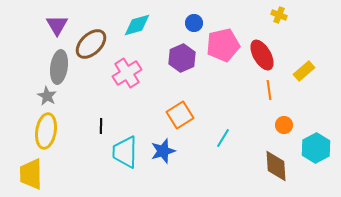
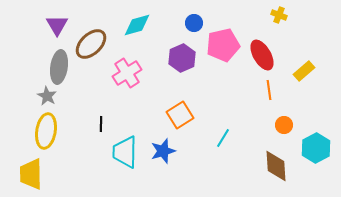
black line: moved 2 px up
